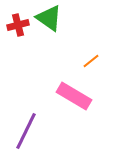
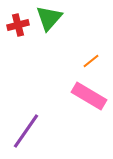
green triangle: rotated 36 degrees clockwise
pink rectangle: moved 15 px right
purple line: rotated 9 degrees clockwise
